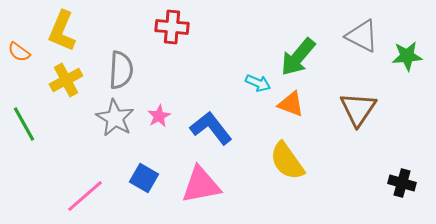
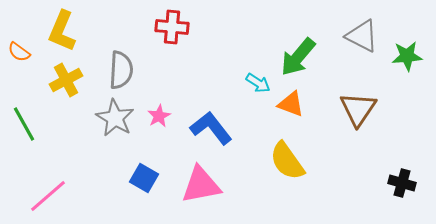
cyan arrow: rotated 10 degrees clockwise
pink line: moved 37 px left
